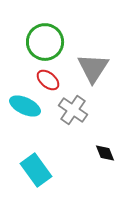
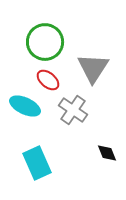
black diamond: moved 2 px right
cyan rectangle: moved 1 px right, 7 px up; rotated 12 degrees clockwise
